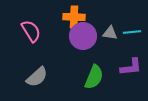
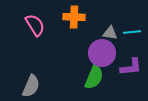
pink semicircle: moved 4 px right, 6 px up
purple circle: moved 19 px right, 17 px down
gray semicircle: moved 6 px left, 9 px down; rotated 25 degrees counterclockwise
